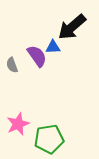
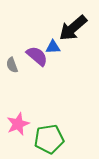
black arrow: moved 1 px right, 1 px down
purple semicircle: rotated 15 degrees counterclockwise
